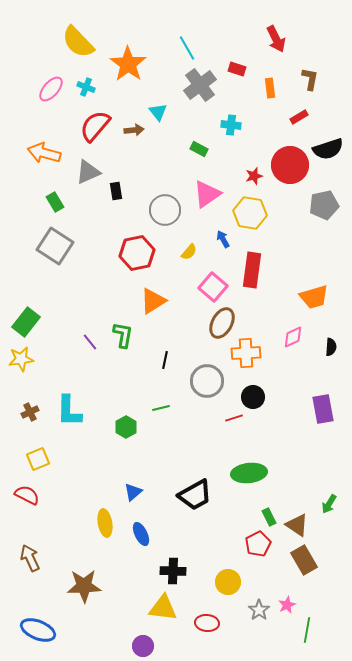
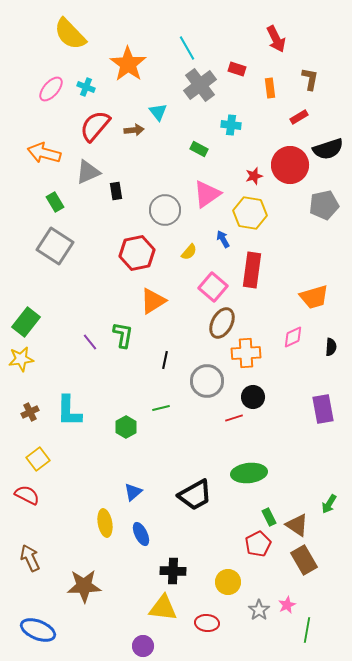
yellow semicircle at (78, 42): moved 8 px left, 8 px up
yellow square at (38, 459): rotated 15 degrees counterclockwise
